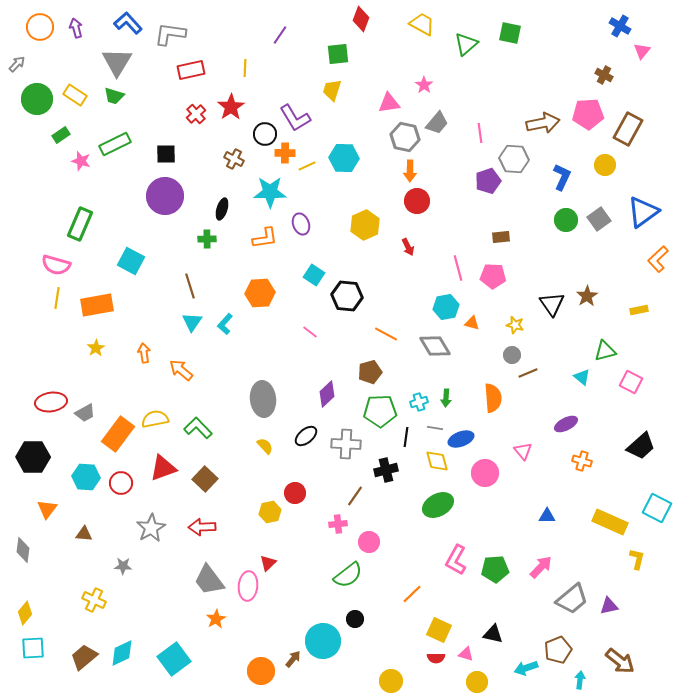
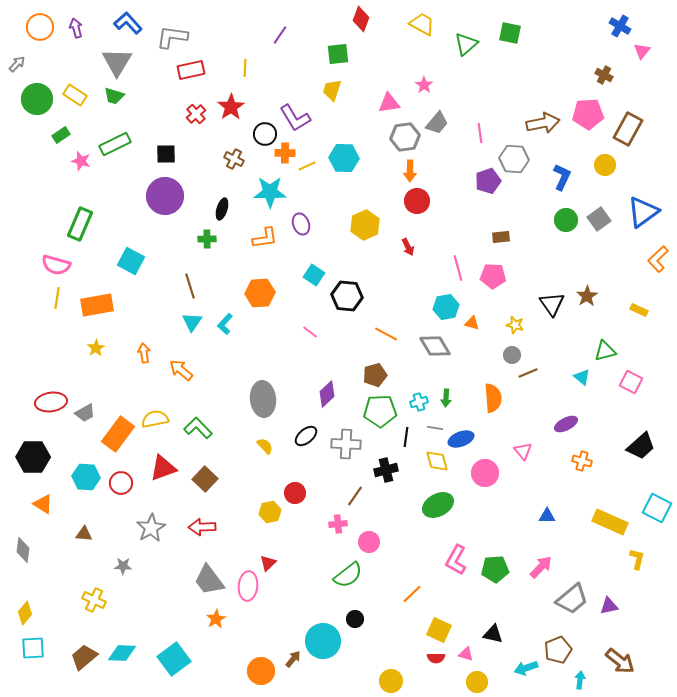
gray L-shape at (170, 34): moved 2 px right, 3 px down
gray hexagon at (405, 137): rotated 20 degrees counterclockwise
yellow rectangle at (639, 310): rotated 36 degrees clockwise
brown pentagon at (370, 372): moved 5 px right, 3 px down
orange triangle at (47, 509): moved 4 px left, 5 px up; rotated 35 degrees counterclockwise
cyan diamond at (122, 653): rotated 28 degrees clockwise
